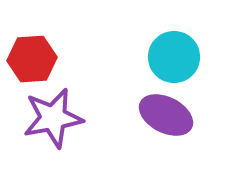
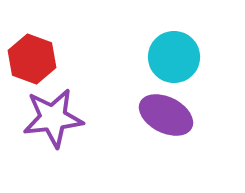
red hexagon: rotated 24 degrees clockwise
purple star: rotated 4 degrees clockwise
